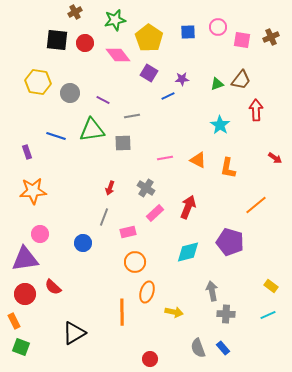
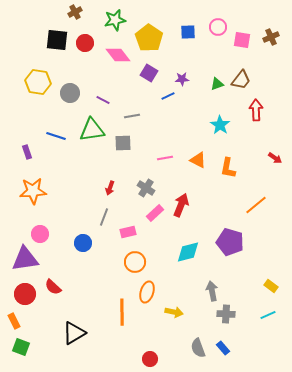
red arrow at (188, 207): moved 7 px left, 2 px up
